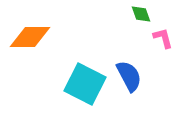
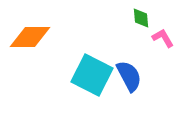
green diamond: moved 4 px down; rotated 15 degrees clockwise
pink L-shape: rotated 15 degrees counterclockwise
cyan square: moved 7 px right, 9 px up
